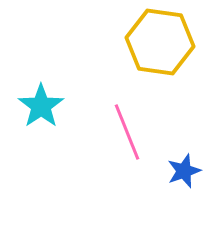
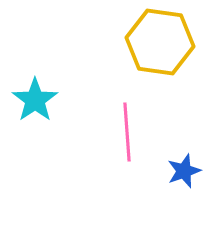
cyan star: moved 6 px left, 6 px up
pink line: rotated 18 degrees clockwise
